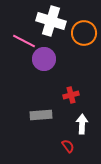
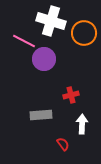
red semicircle: moved 5 px left, 2 px up
